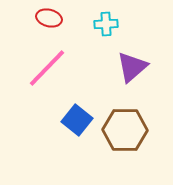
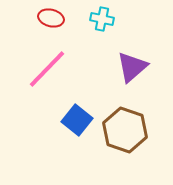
red ellipse: moved 2 px right
cyan cross: moved 4 px left, 5 px up; rotated 15 degrees clockwise
pink line: moved 1 px down
brown hexagon: rotated 18 degrees clockwise
